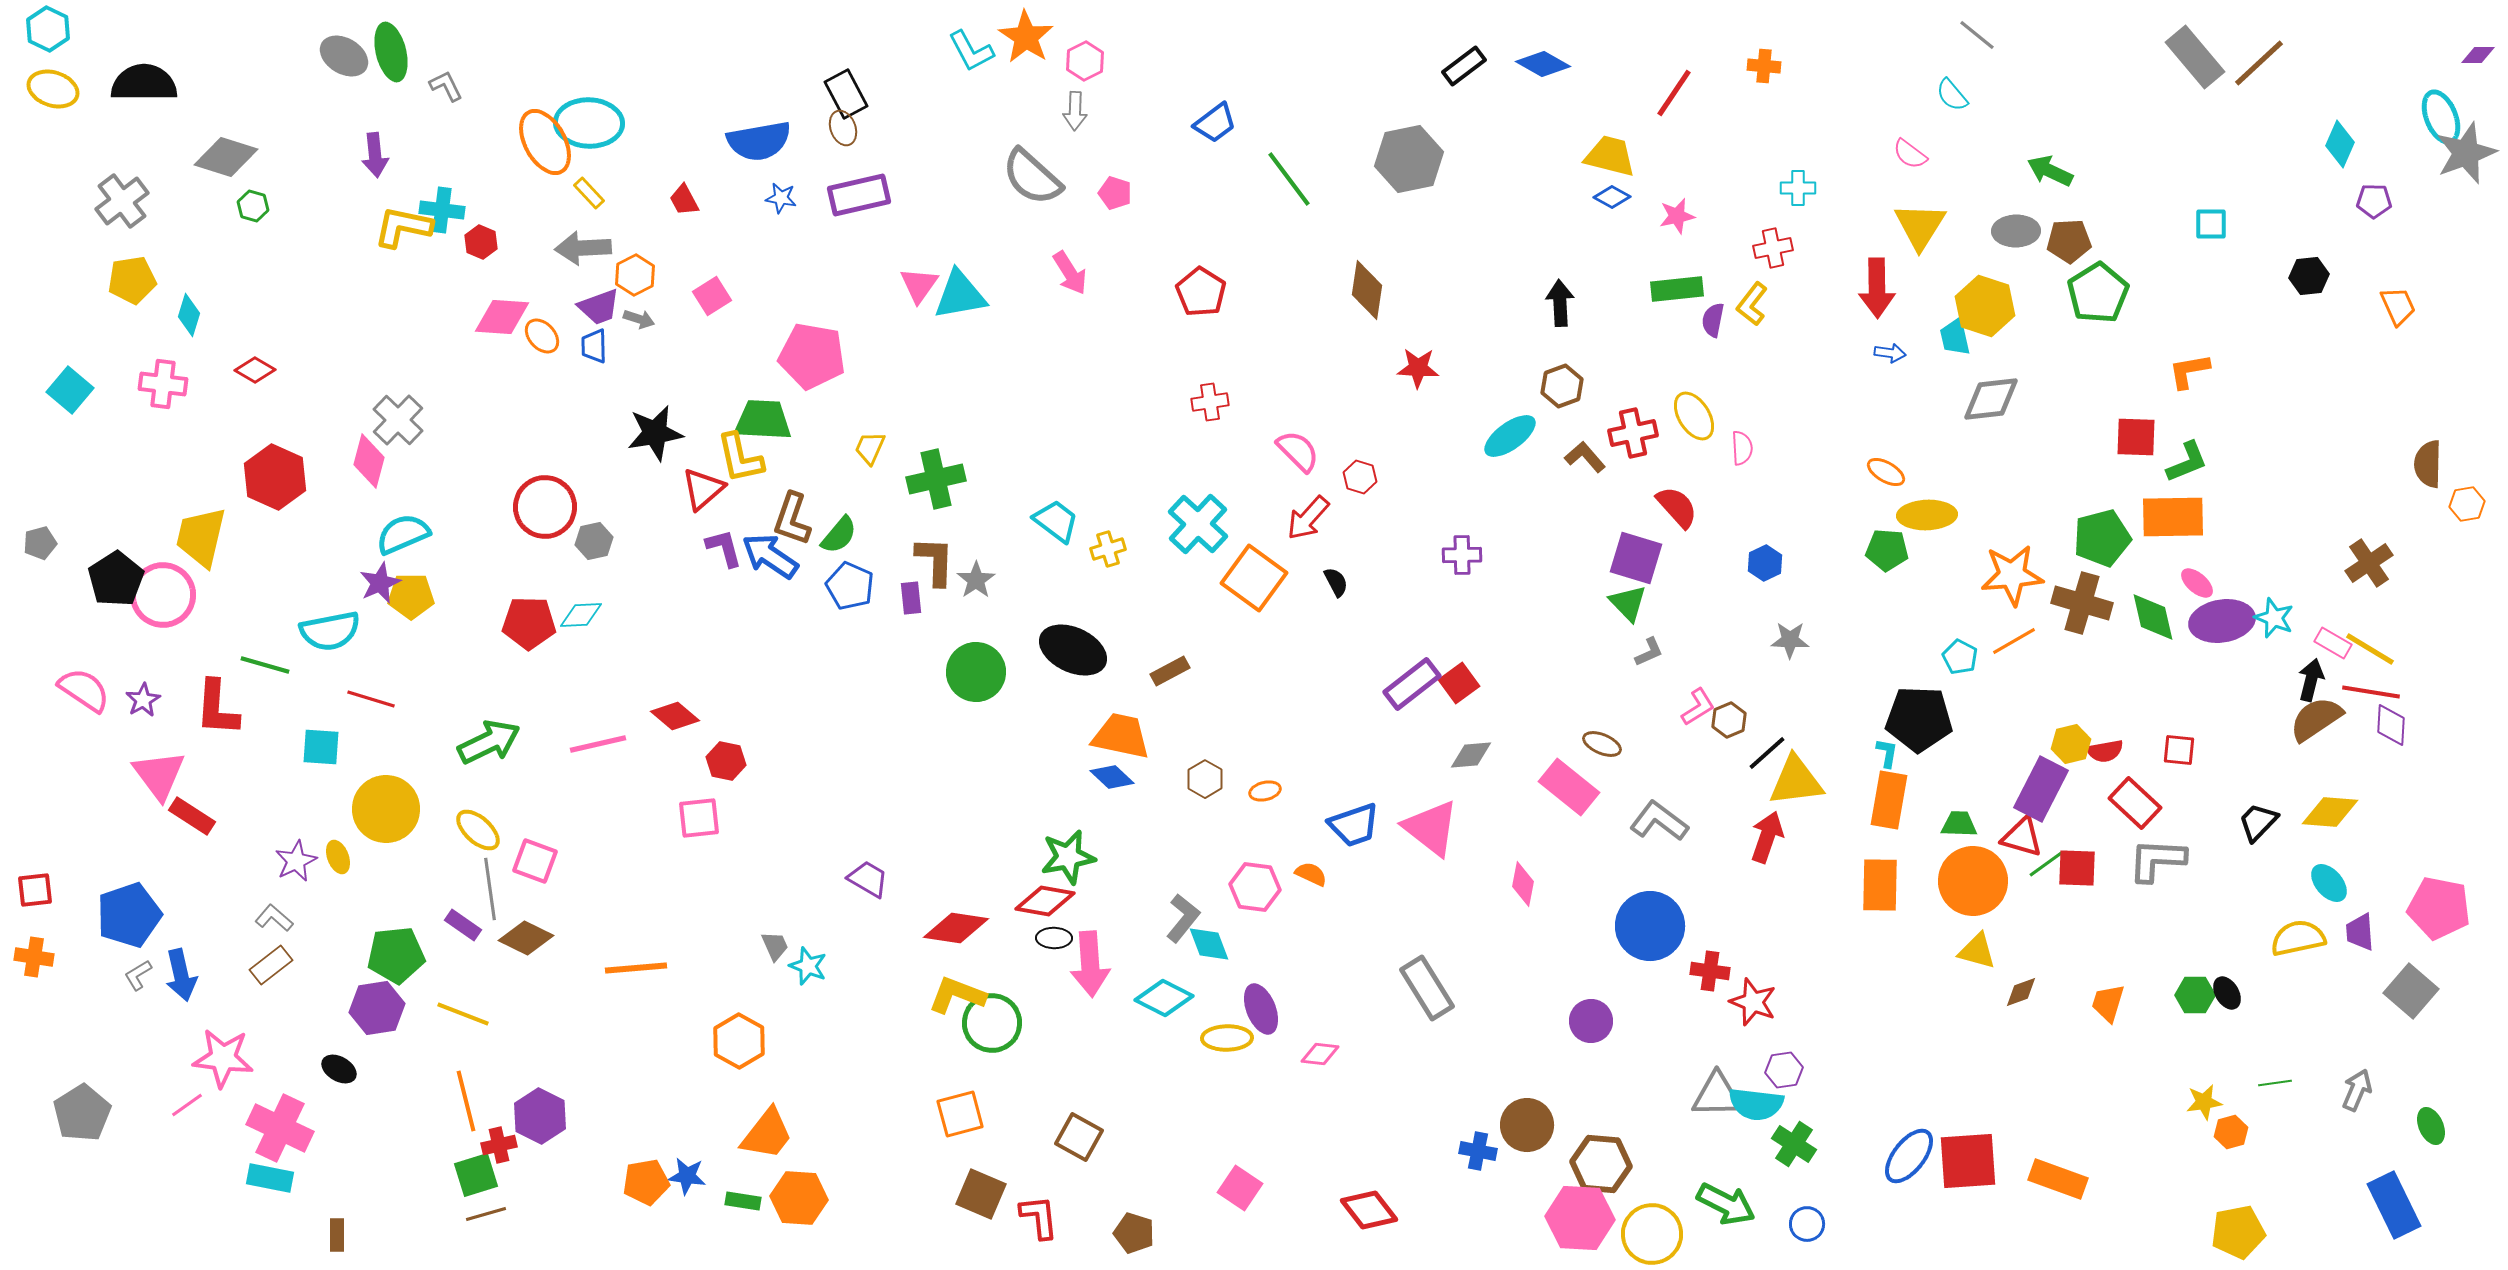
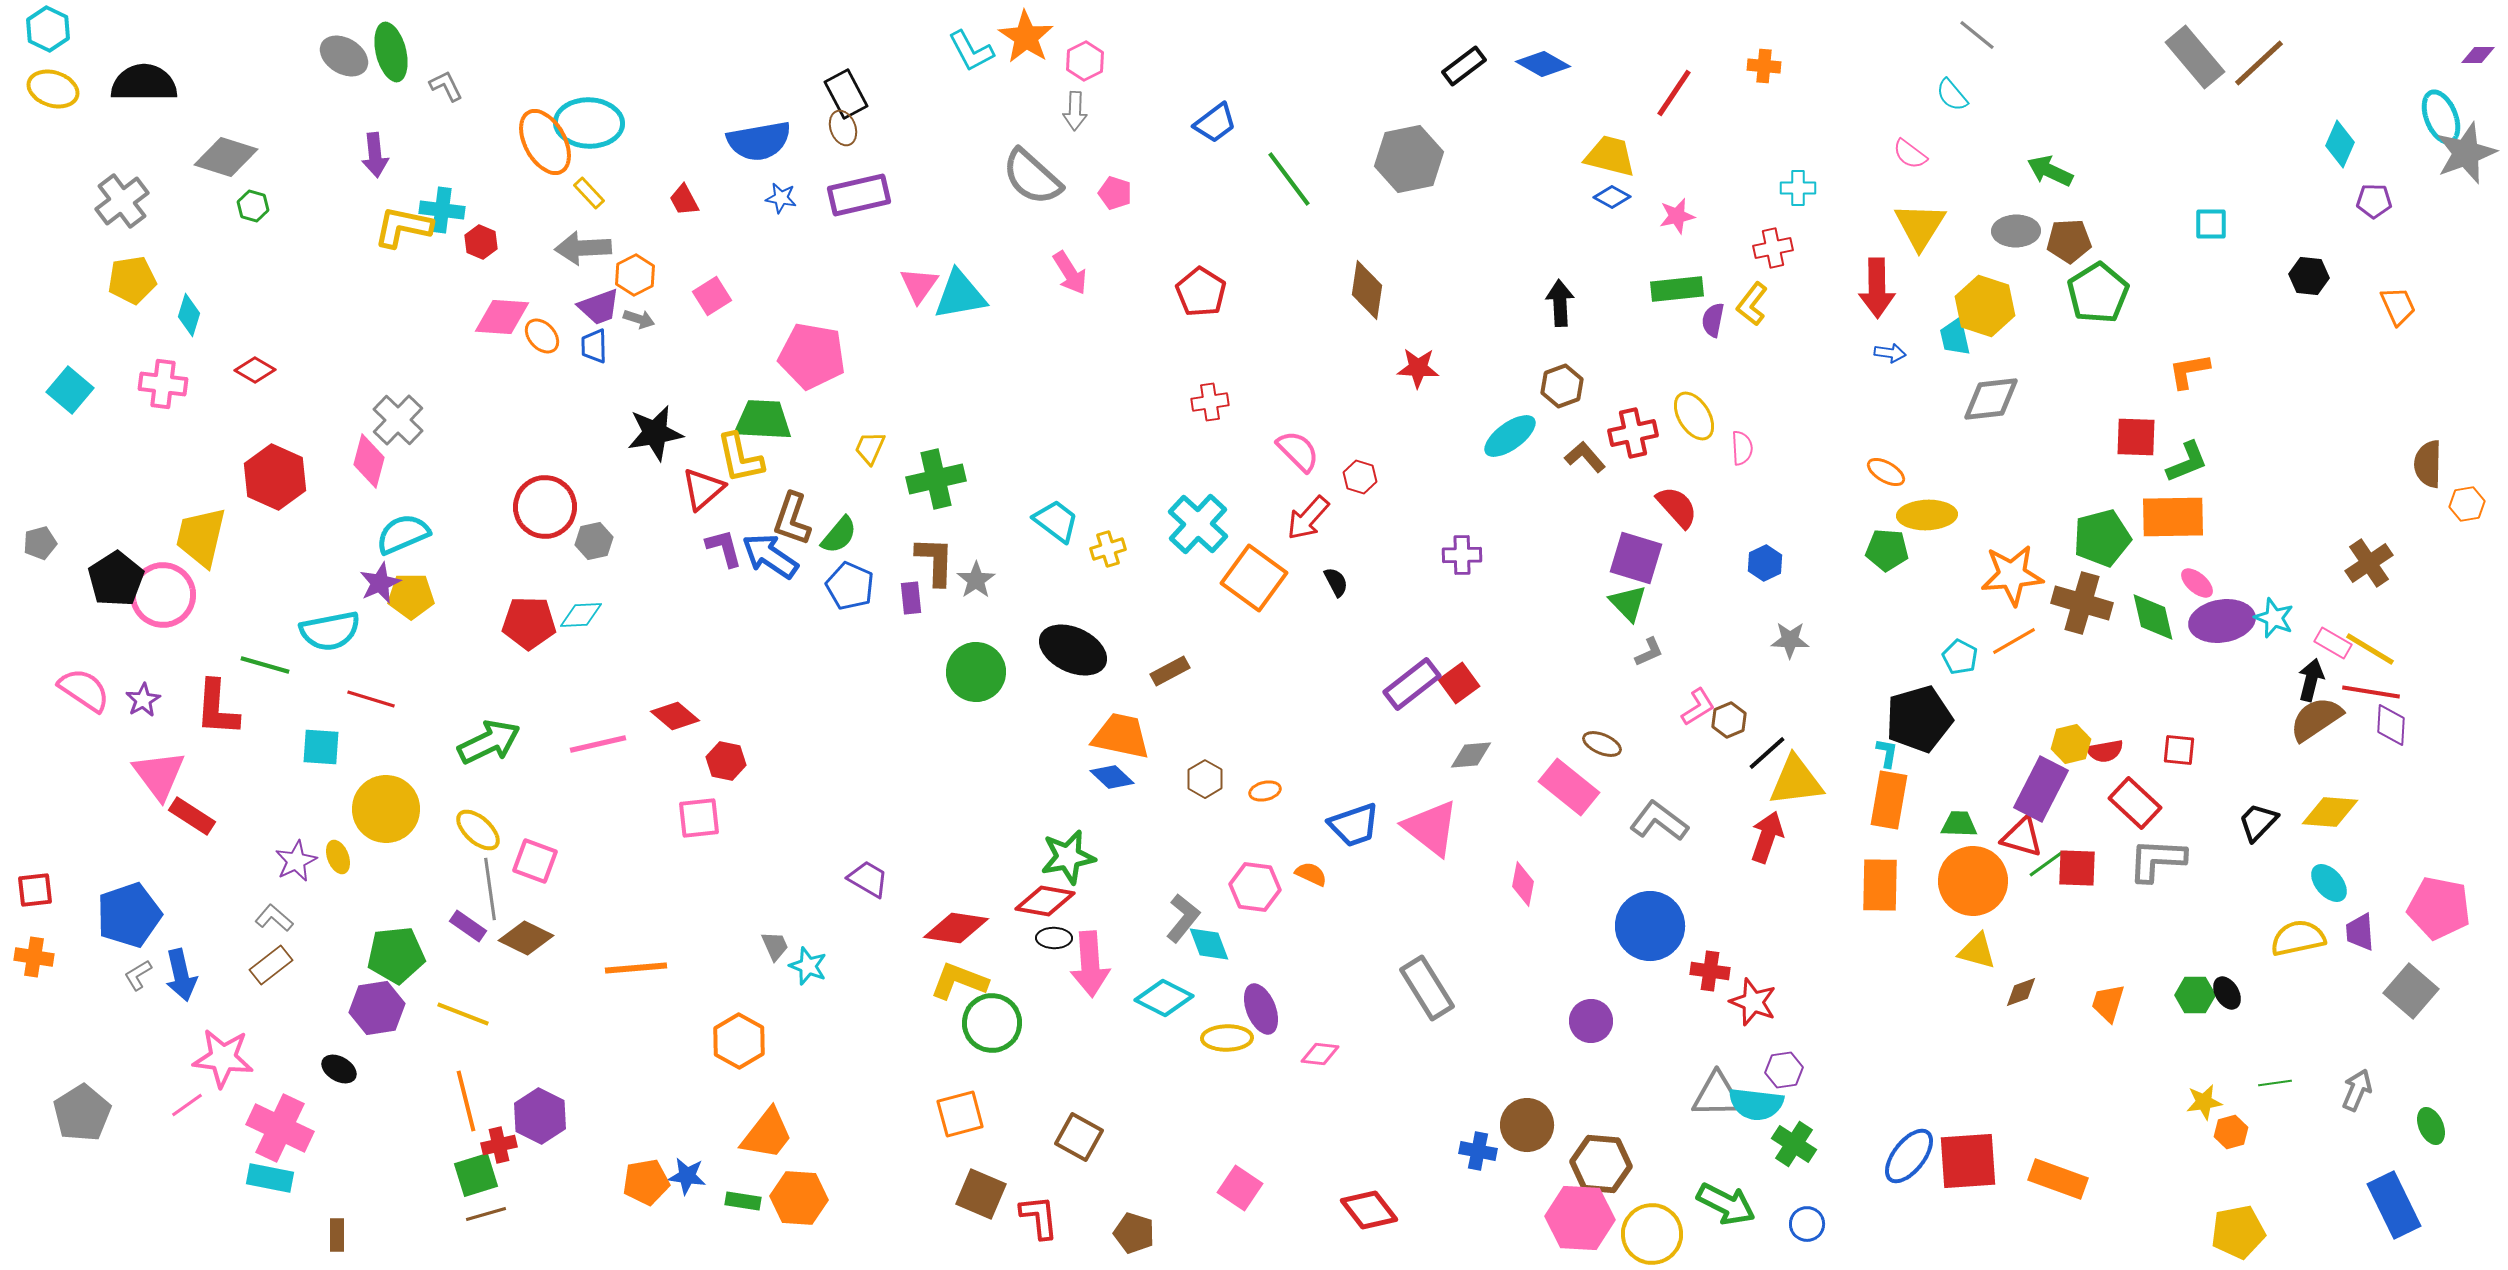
black hexagon at (2309, 276): rotated 12 degrees clockwise
black pentagon at (1919, 719): rotated 18 degrees counterclockwise
purple rectangle at (463, 925): moved 5 px right, 1 px down
yellow L-shape at (957, 995): moved 2 px right, 14 px up
